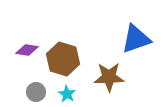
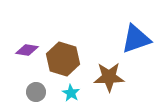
cyan star: moved 4 px right, 1 px up
